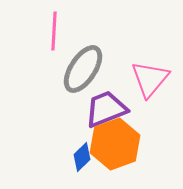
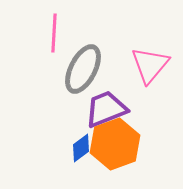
pink line: moved 2 px down
gray ellipse: rotated 6 degrees counterclockwise
pink triangle: moved 14 px up
blue diamond: moved 1 px left, 9 px up; rotated 8 degrees clockwise
